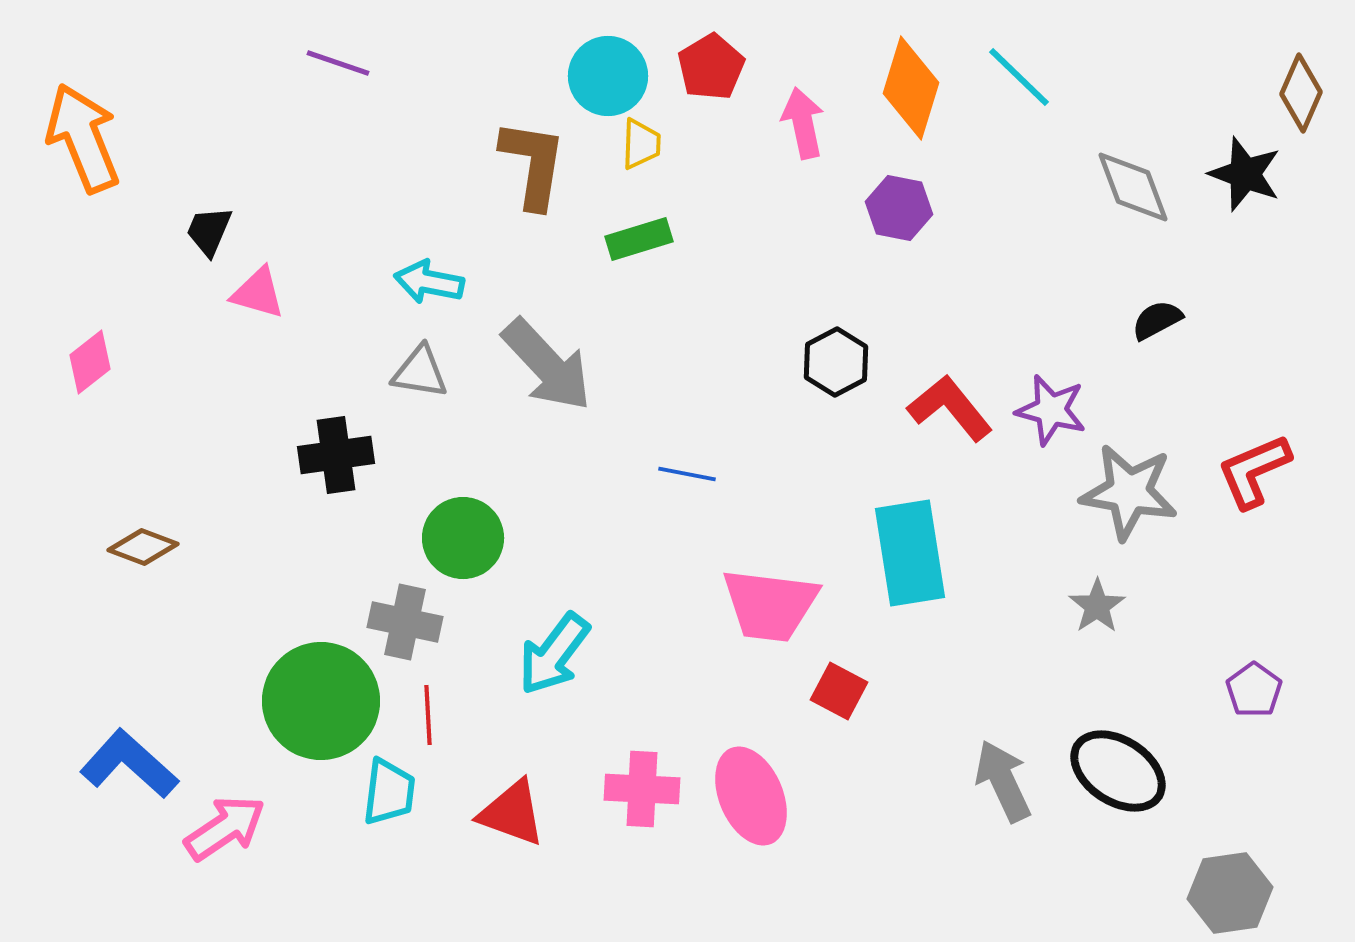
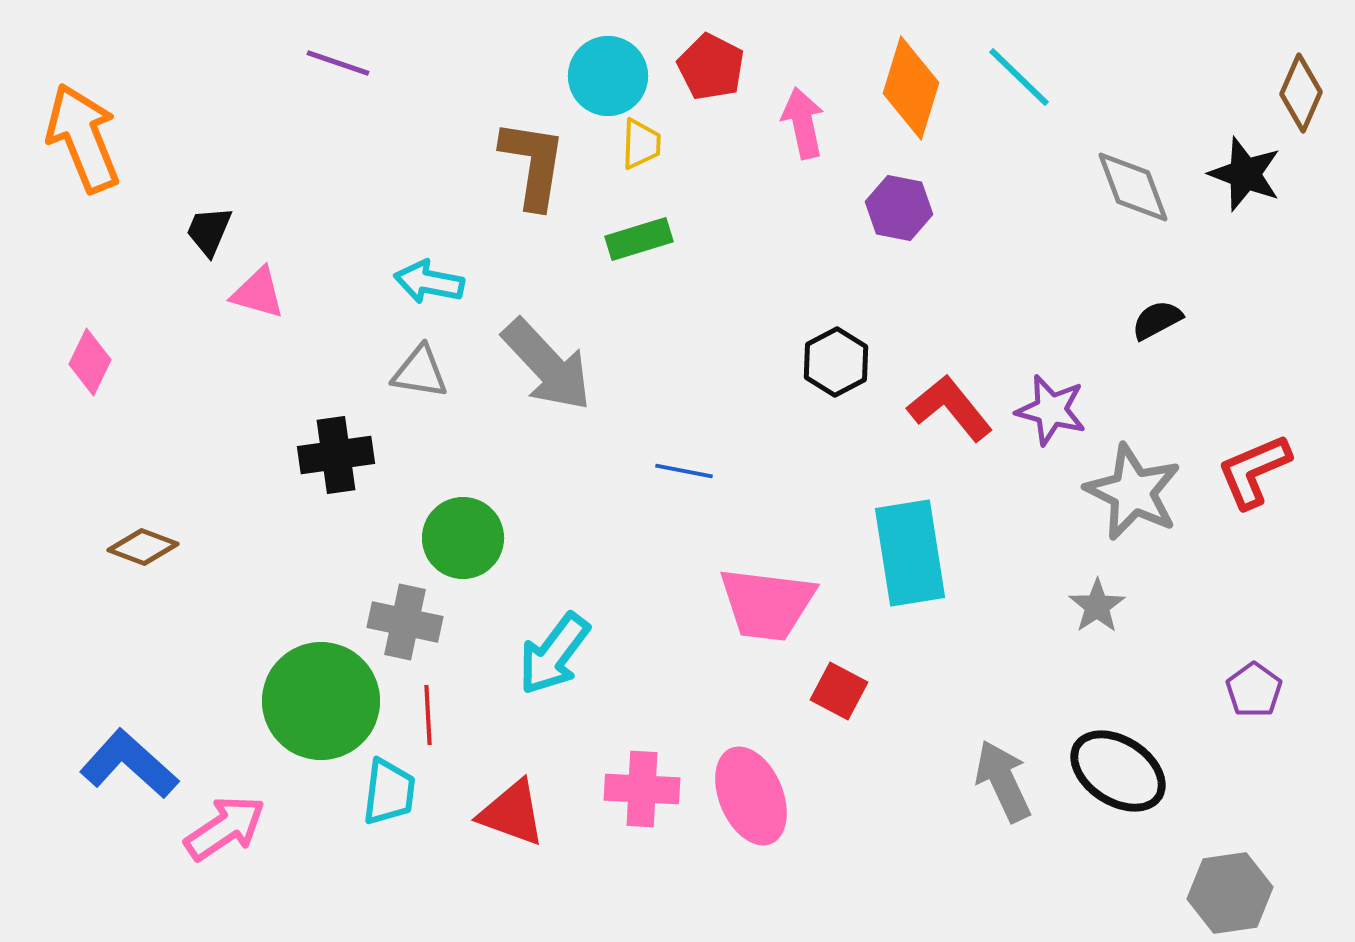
red pentagon at (711, 67): rotated 14 degrees counterclockwise
pink diamond at (90, 362): rotated 26 degrees counterclockwise
blue line at (687, 474): moved 3 px left, 3 px up
gray star at (1129, 492): moved 4 px right; rotated 16 degrees clockwise
pink trapezoid at (770, 605): moved 3 px left, 1 px up
